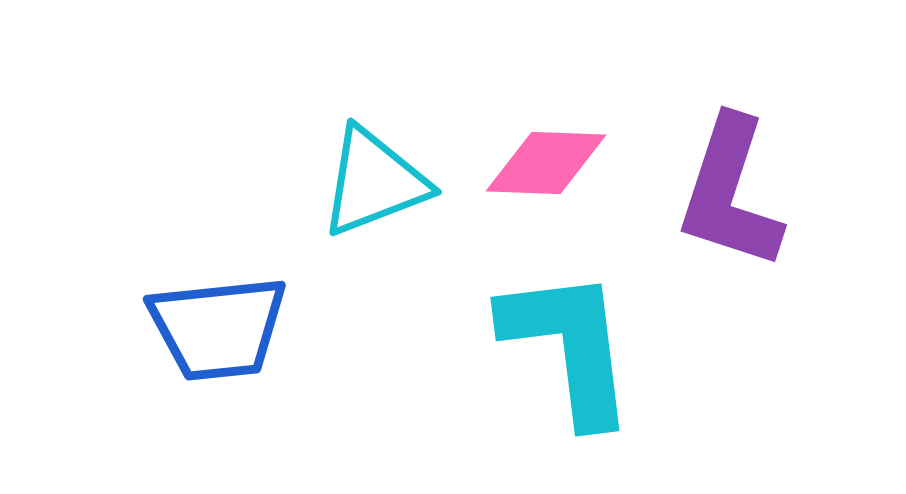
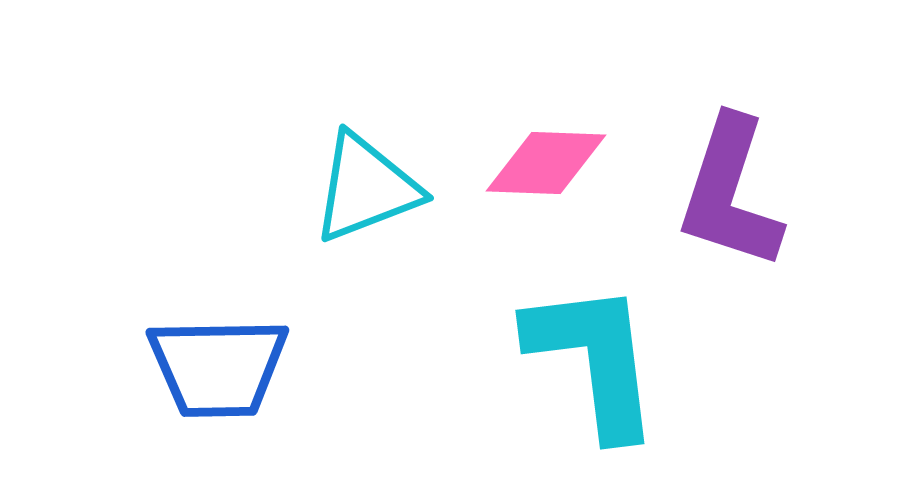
cyan triangle: moved 8 px left, 6 px down
blue trapezoid: moved 39 px down; rotated 5 degrees clockwise
cyan L-shape: moved 25 px right, 13 px down
